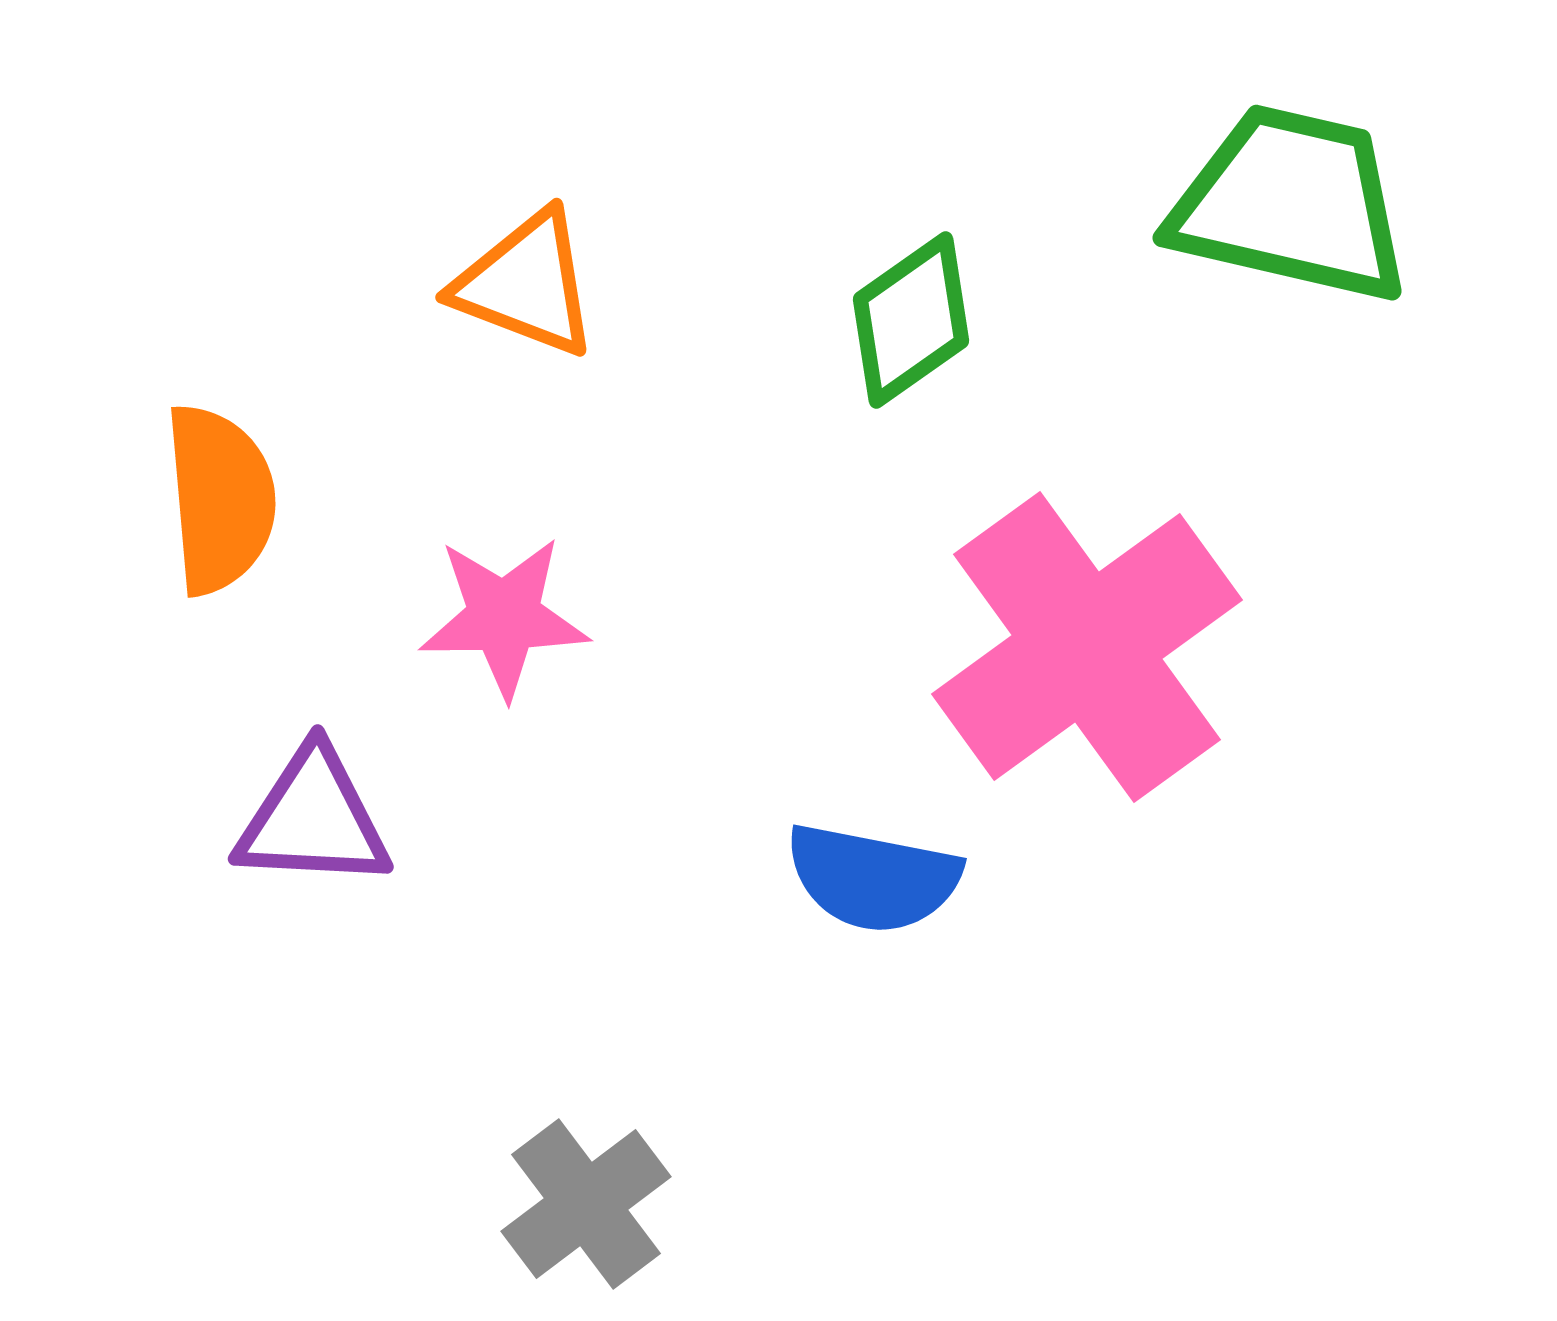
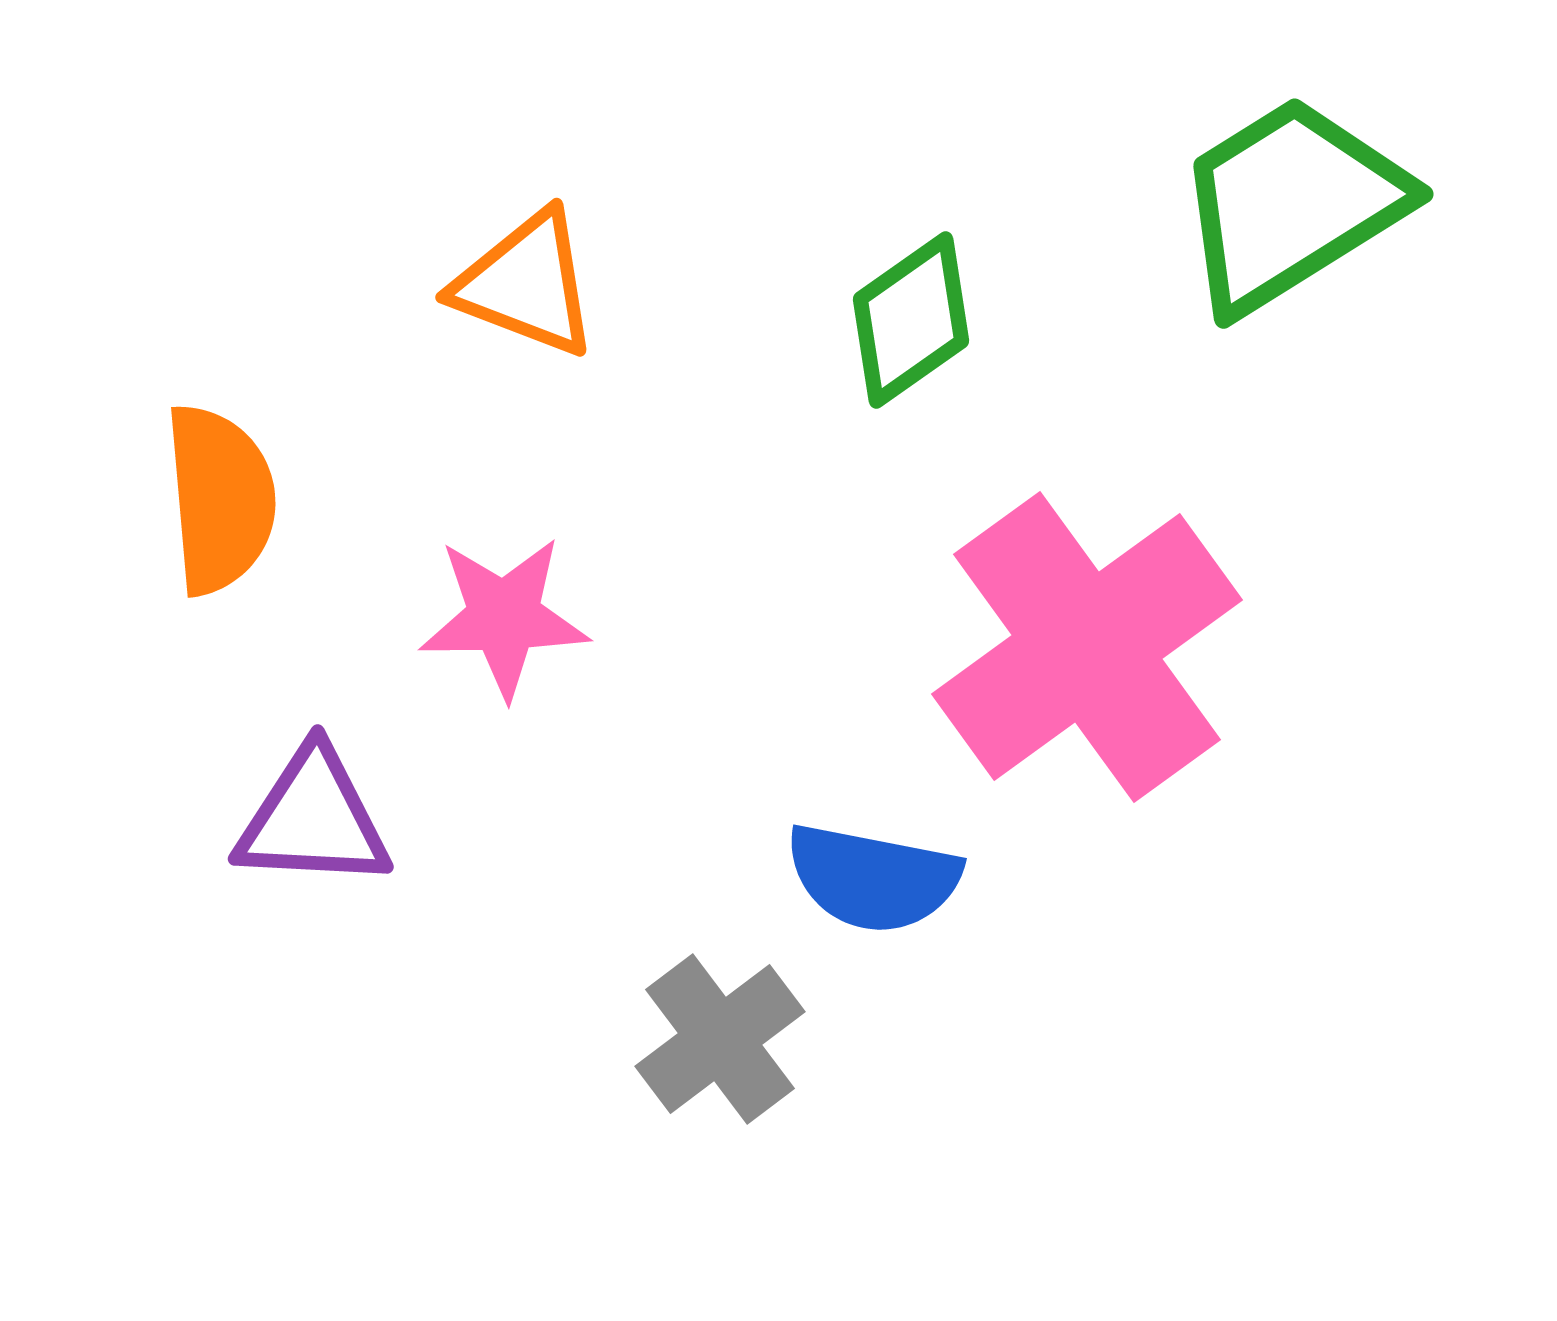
green trapezoid: rotated 45 degrees counterclockwise
gray cross: moved 134 px right, 165 px up
